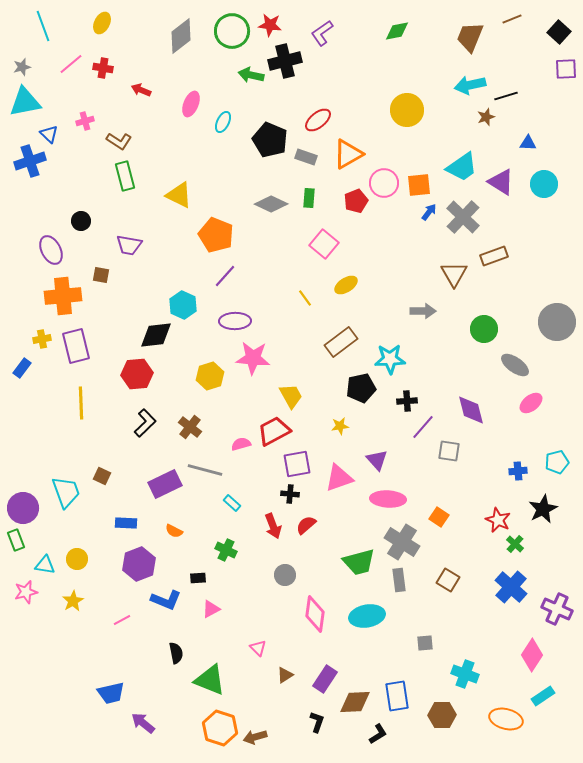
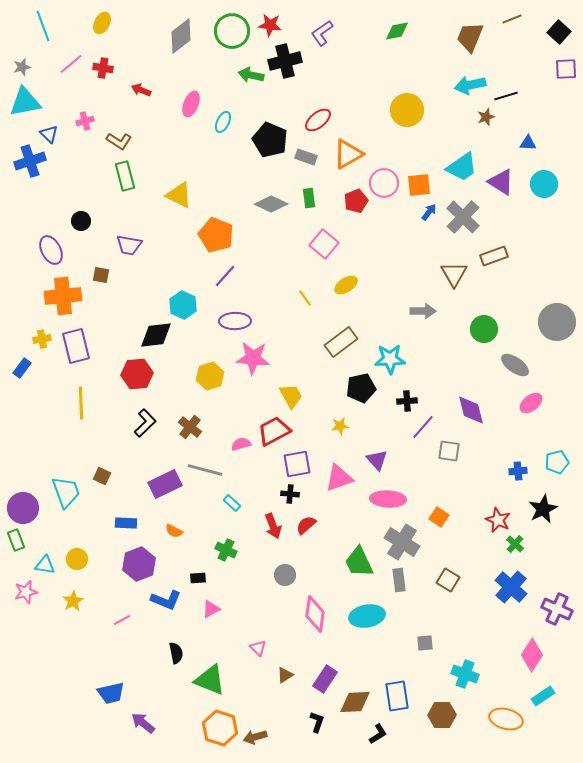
green rectangle at (309, 198): rotated 12 degrees counterclockwise
green trapezoid at (359, 562): rotated 80 degrees clockwise
